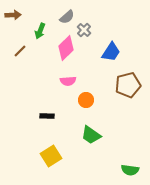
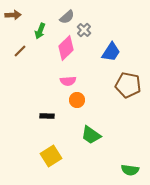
brown pentagon: rotated 25 degrees clockwise
orange circle: moved 9 px left
